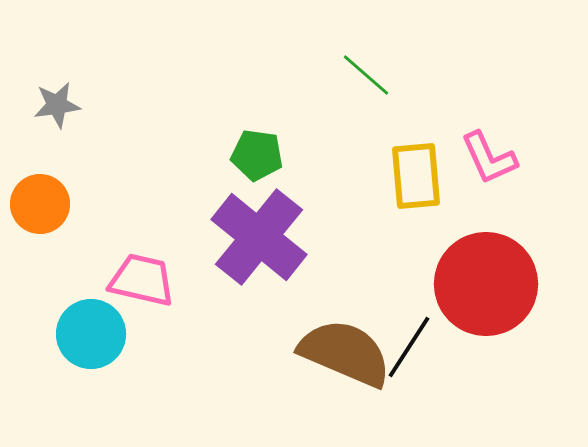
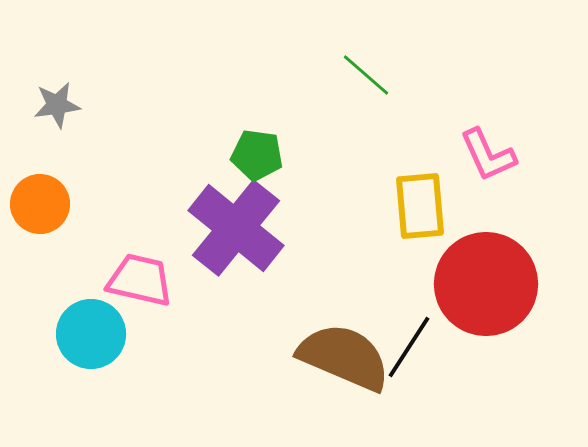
pink L-shape: moved 1 px left, 3 px up
yellow rectangle: moved 4 px right, 30 px down
purple cross: moved 23 px left, 9 px up
pink trapezoid: moved 2 px left
brown semicircle: moved 1 px left, 4 px down
